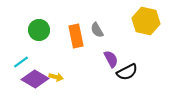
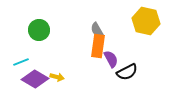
orange rectangle: moved 22 px right, 10 px down; rotated 20 degrees clockwise
cyan line: rotated 14 degrees clockwise
yellow arrow: moved 1 px right
